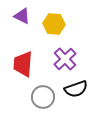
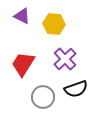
red trapezoid: rotated 28 degrees clockwise
